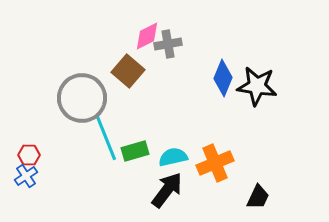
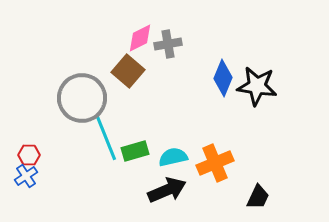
pink diamond: moved 7 px left, 2 px down
black arrow: rotated 30 degrees clockwise
